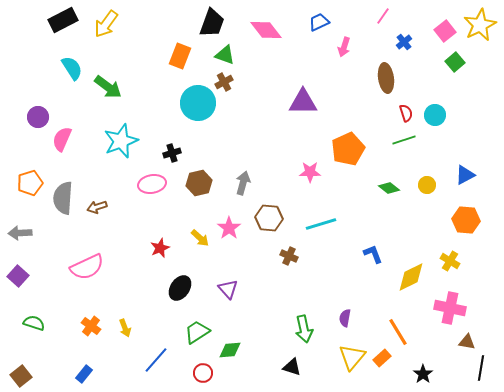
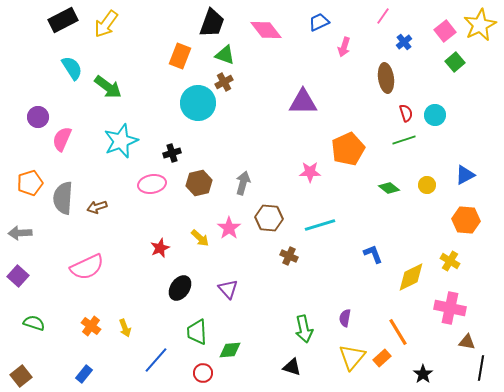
cyan line at (321, 224): moved 1 px left, 1 px down
green trapezoid at (197, 332): rotated 60 degrees counterclockwise
